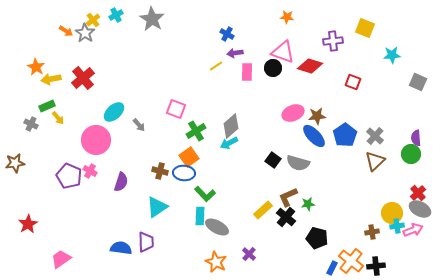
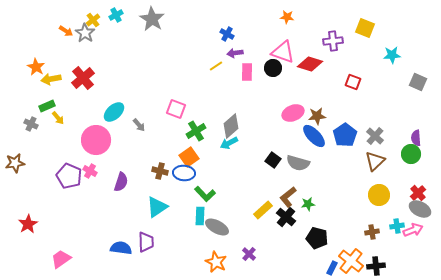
red diamond at (310, 66): moved 2 px up
brown L-shape at (288, 197): rotated 15 degrees counterclockwise
yellow circle at (392, 213): moved 13 px left, 18 px up
